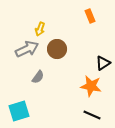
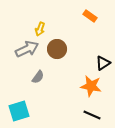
orange rectangle: rotated 32 degrees counterclockwise
